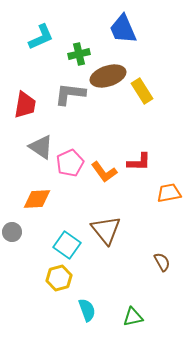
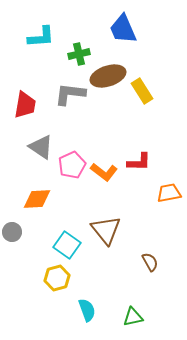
cyan L-shape: rotated 20 degrees clockwise
pink pentagon: moved 2 px right, 2 px down
orange L-shape: rotated 16 degrees counterclockwise
brown semicircle: moved 12 px left
yellow hexagon: moved 2 px left
